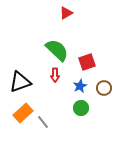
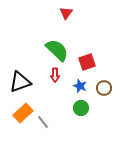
red triangle: rotated 24 degrees counterclockwise
blue star: rotated 24 degrees counterclockwise
